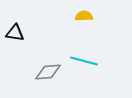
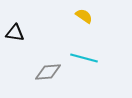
yellow semicircle: rotated 36 degrees clockwise
cyan line: moved 3 px up
